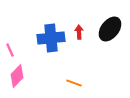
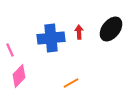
black ellipse: moved 1 px right
pink diamond: moved 2 px right
orange line: moved 3 px left; rotated 49 degrees counterclockwise
